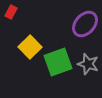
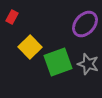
red rectangle: moved 1 px right, 5 px down
